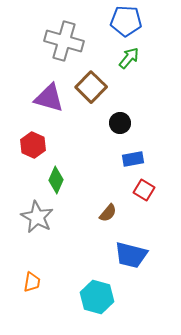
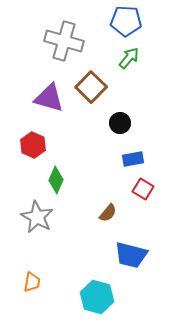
red square: moved 1 px left, 1 px up
